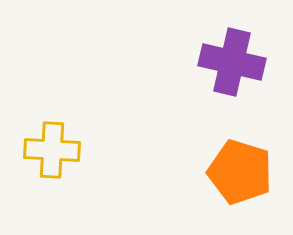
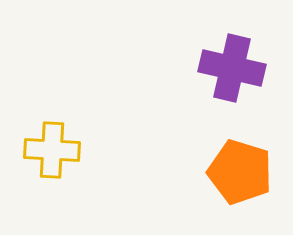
purple cross: moved 6 px down
